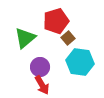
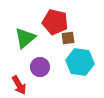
red pentagon: moved 1 px left, 1 px down; rotated 30 degrees clockwise
brown square: rotated 32 degrees clockwise
red arrow: moved 23 px left
